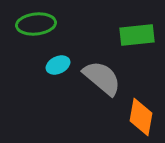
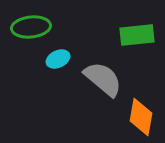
green ellipse: moved 5 px left, 3 px down
cyan ellipse: moved 6 px up
gray semicircle: moved 1 px right, 1 px down
